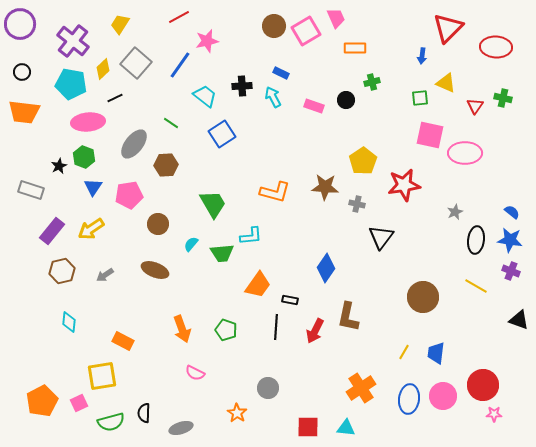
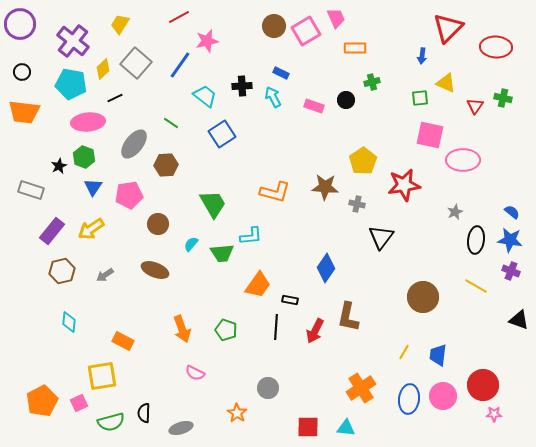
pink ellipse at (465, 153): moved 2 px left, 7 px down
blue trapezoid at (436, 353): moved 2 px right, 2 px down
